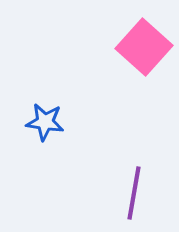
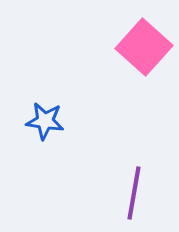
blue star: moved 1 px up
